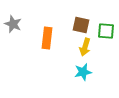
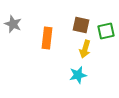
green square: rotated 18 degrees counterclockwise
yellow arrow: moved 2 px down
cyan star: moved 5 px left, 3 px down
